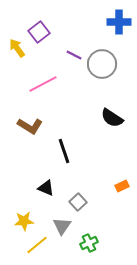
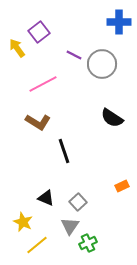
brown L-shape: moved 8 px right, 4 px up
black triangle: moved 10 px down
yellow star: moved 1 px left, 1 px down; rotated 30 degrees clockwise
gray triangle: moved 8 px right
green cross: moved 1 px left
